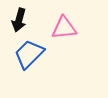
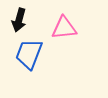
blue trapezoid: rotated 24 degrees counterclockwise
